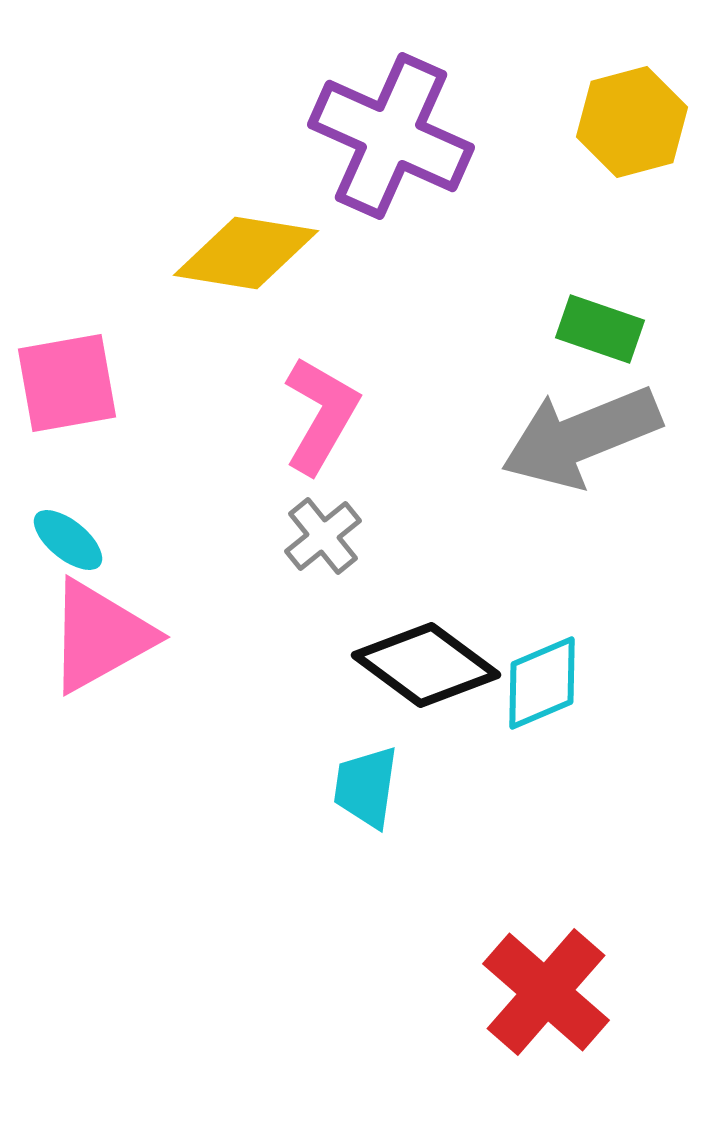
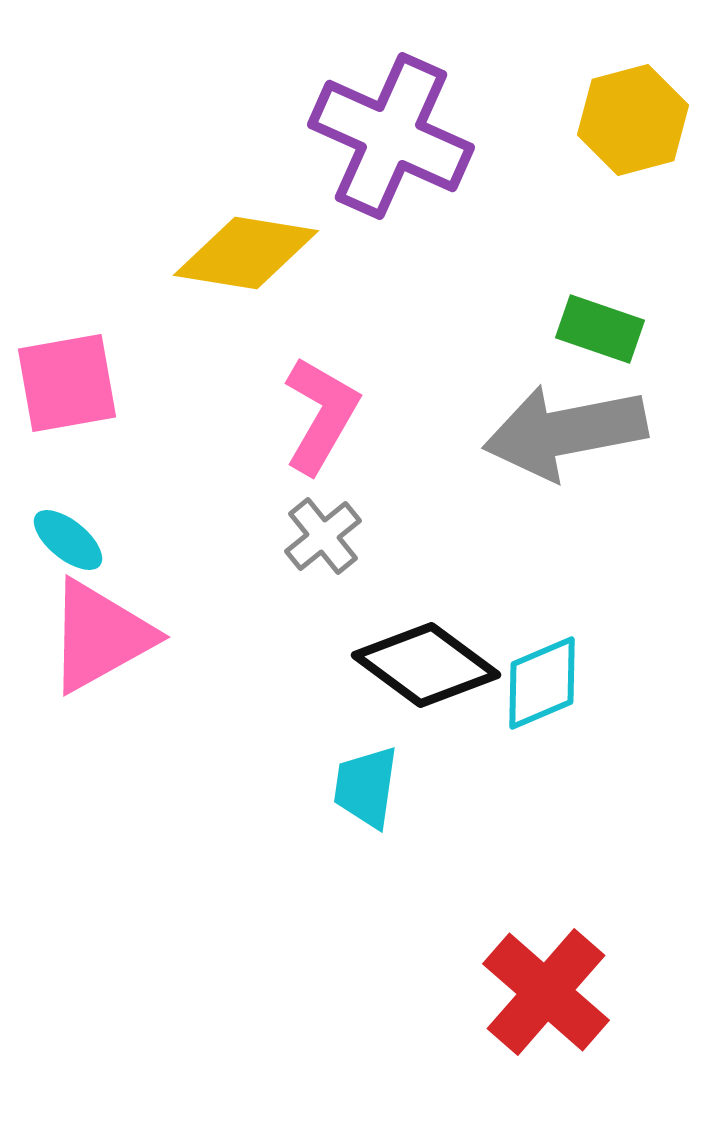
yellow hexagon: moved 1 px right, 2 px up
gray arrow: moved 16 px left, 5 px up; rotated 11 degrees clockwise
